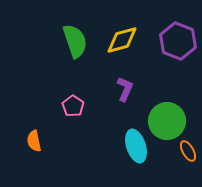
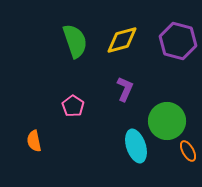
purple hexagon: rotated 6 degrees counterclockwise
